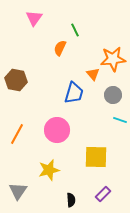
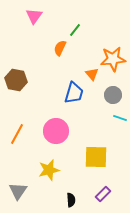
pink triangle: moved 2 px up
green line: rotated 64 degrees clockwise
orange triangle: moved 1 px left
cyan line: moved 2 px up
pink circle: moved 1 px left, 1 px down
